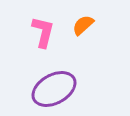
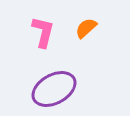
orange semicircle: moved 3 px right, 3 px down
